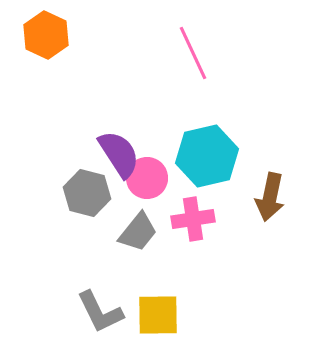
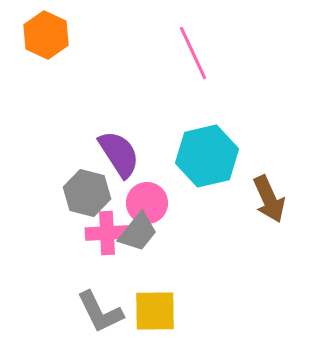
pink circle: moved 25 px down
brown arrow: moved 1 px left, 2 px down; rotated 36 degrees counterclockwise
pink cross: moved 86 px left, 14 px down; rotated 6 degrees clockwise
yellow square: moved 3 px left, 4 px up
